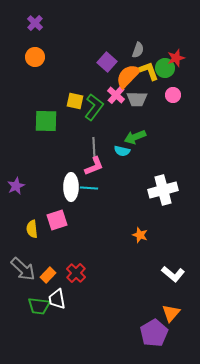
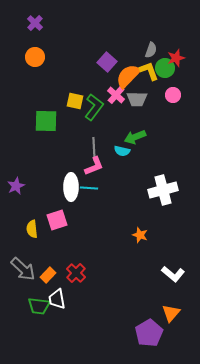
gray semicircle: moved 13 px right
purple pentagon: moved 5 px left
